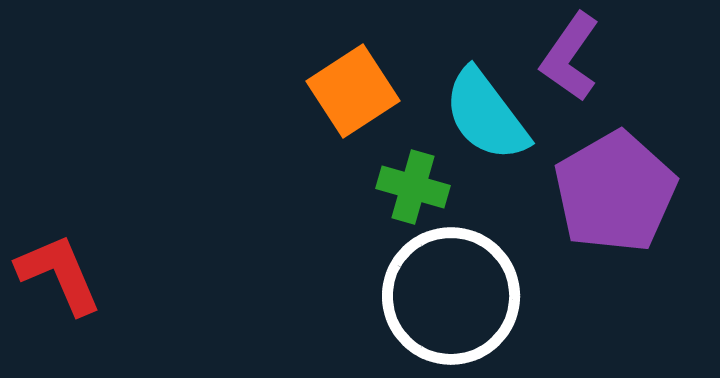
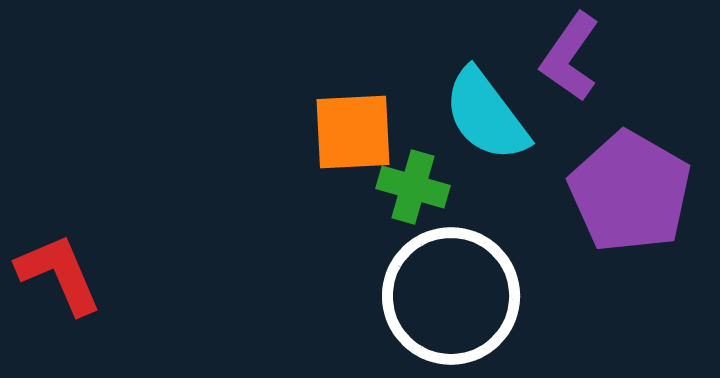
orange square: moved 41 px down; rotated 30 degrees clockwise
purple pentagon: moved 15 px right; rotated 12 degrees counterclockwise
